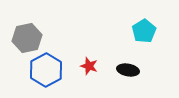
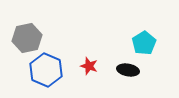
cyan pentagon: moved 12 px down
blue hexagon: rotated 8 degrees counterclockwise
